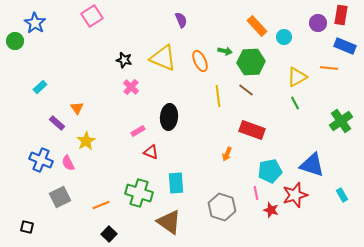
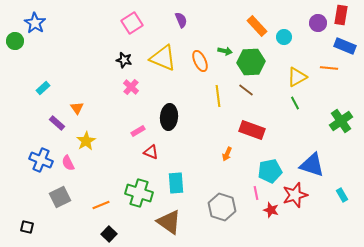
pink square at (92, 16): moved 40 px right, 7 px down
cyan rectangle at (40, 87): moved 3 px right, 1 px down
